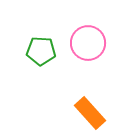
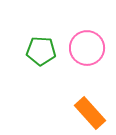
pink circle: moved 1 px left, 5 px down
